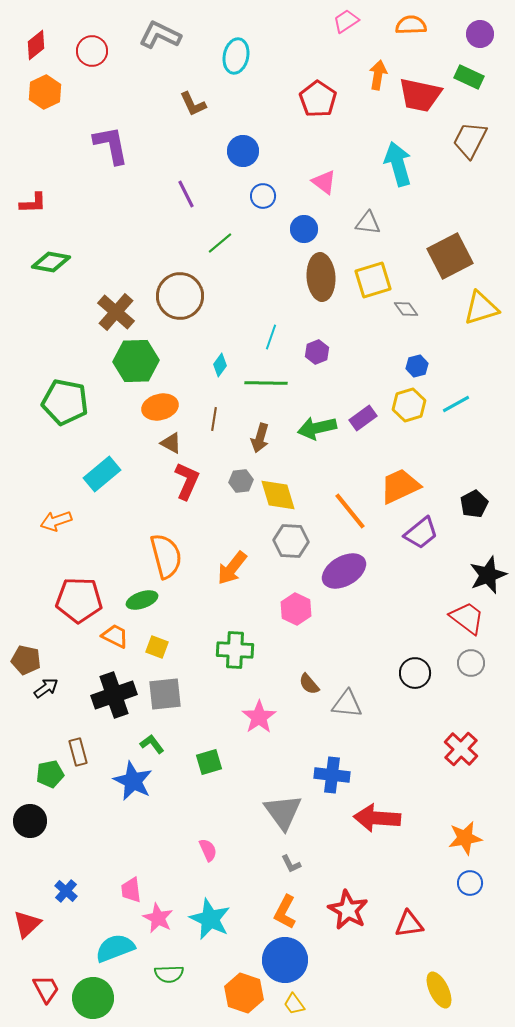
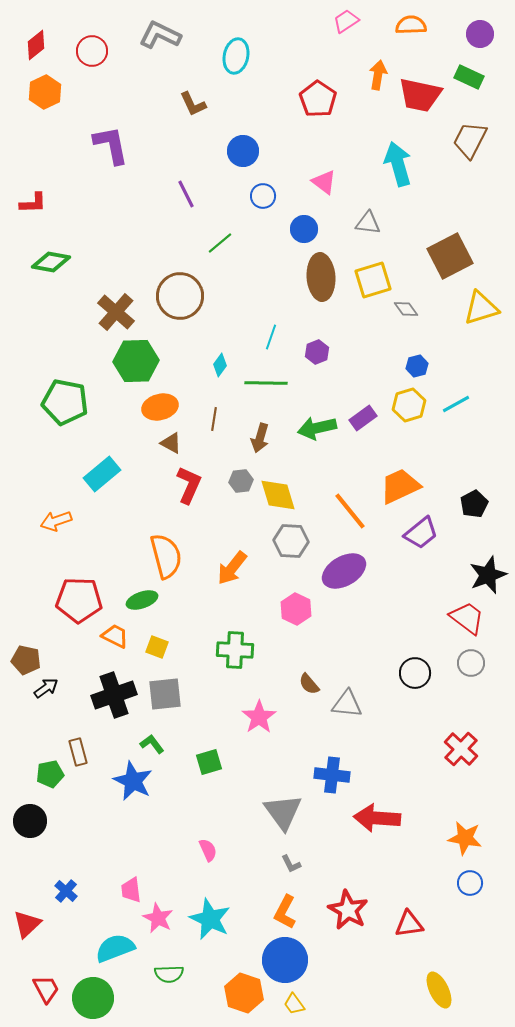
red L-shape at (187, 481): moved 2 px right, 4 px down
orange star at (465, 838): rotated 20 degrees clockwise
